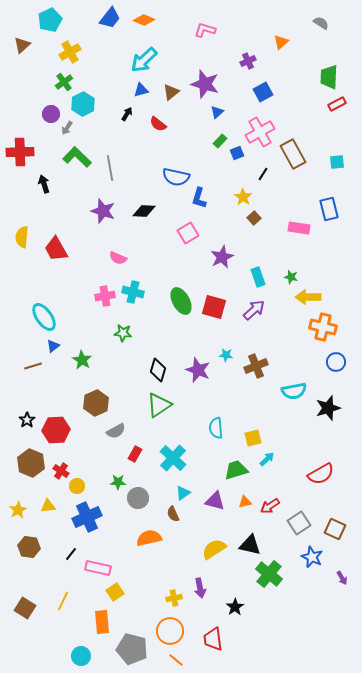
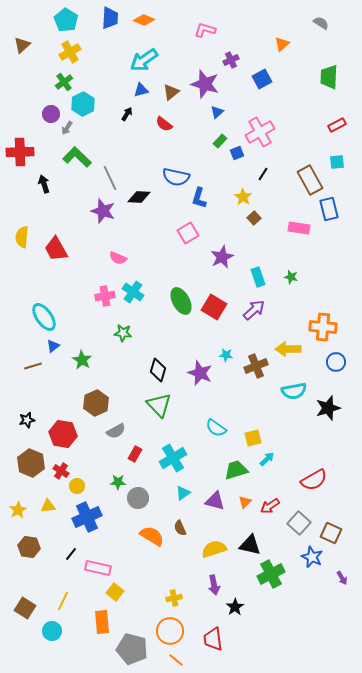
blue trapezoid at (110, 18): rotated 35 degrees counterclockwise
cyan pentagon at (50, 20): moved 16 px right; rotated 15 degrees counterclockwise
orange triangle at (281, 42): moved 1 px right, 2 px down
cyan arrow at (144, 60): rotated 8 degrees clockwise
purple cross at (248, 61): moved 17 px left, 1 px up
blue square at (263, 92): moved 1 px left, 13 px up
red rectangle at (337, 104): moved 21 px down
red semicircle at (158, 124): moved 6 px right
brown rectangle at (293, 154): moved 17 px right, 26 px down
gray line at (110, 168): moved 10 px down; rotated 15 degrees counterclockwise
black diamond at (144, 211): moved 5 px left, 14 px up
cyan cross at (133, 292): rotated 20 degrees clockwise
yellow arrow at (308, 297): moved 20 px left, 52 px down
red square at (214, 307): rotated 15 degrees clockwise
orange cross at (323, 327): rotated 8 degrees counterclockwise
purple star at (198, 370): moved 2 px right, 3 px down
green triangle at (159, 405): rotated 40 degrees counterclockwise
black star at (27, 420): rotated 21 degrees clockwise
cyan semicircle at (216, 428): rotated 50 degrees counterclockwise
red hexagon at (56, 430): moved 7 px right, 4 px down; rotated 12 degrees clockwise
cyan cross at (173, 458): rotated 16 degrees clockwise
red semicircle at (321, 474): moved 7 px left, 6 px down
orange triangle at (245, 502): rotated 32 degrees counterclockwise
brown semicircle at (173, 514): moved 7 px right, 14 px down
gray square at (299, 523): rotated 15 degrees counterclockwise
brown square at (335, 529): moved 4 px left, 4 px down
orange semicircle at (149, 538): moved 3 px right, 2 px up; rotated 45 degrees clockwise
yellow semicircle at (214, 549): rotated 15 degrees clockwise
green cross at (269, 574): moved 2 px right; rotated 24 degrees clockwise
purple arrow at (200, 588): moved 14 px right, 3 px up
yellow square at (115, 592): rotated 18 degrees counterclockwise
cyan circle at (81, 656): moved 29 px left, 25 px up
